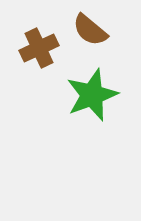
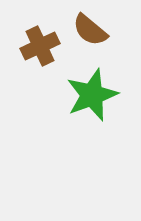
brown cross: moved 1 px right, 2 px up
